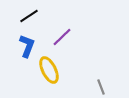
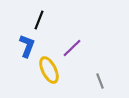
black line: moved 10 px right, 4 px down; rotated 36 degrees counterclockwise
purple line: moved 10 px right, 11 px down
gray line: moved 1 px left, 6 px up
